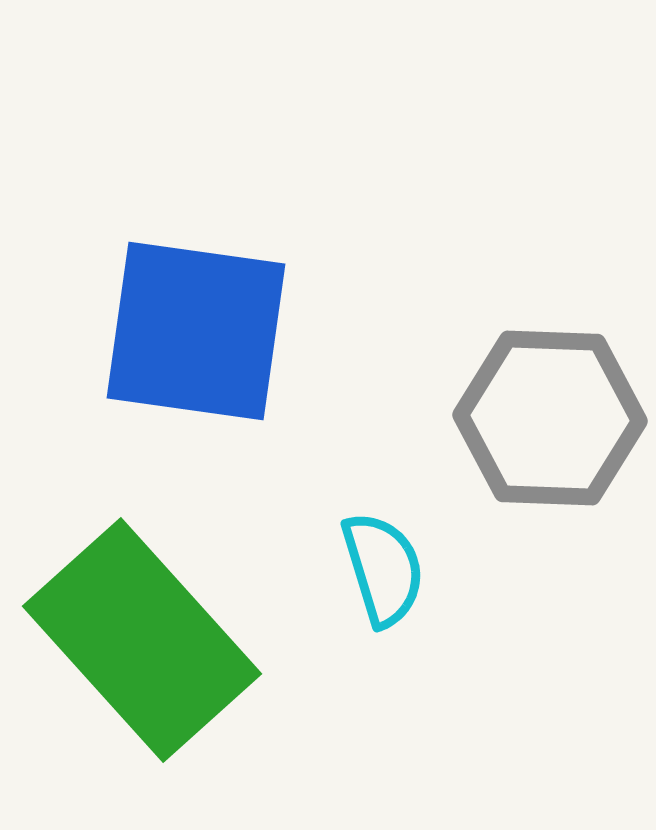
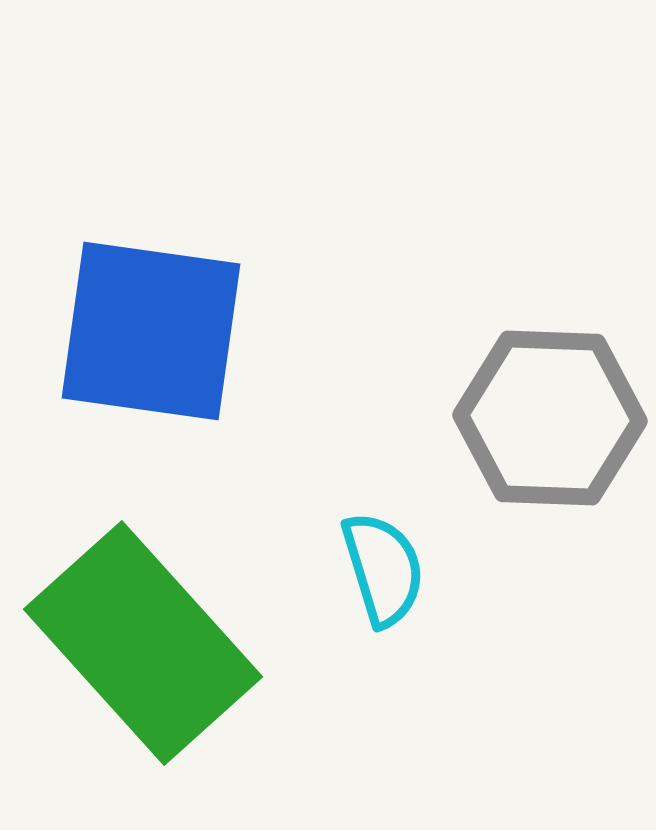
blue square: moved 45 px left
green rectangle: moved 1 px right, 3 px down
